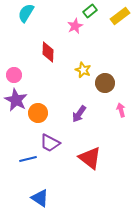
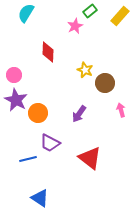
yellow rectangle: rotated 12 degrees counterclockwise
yellow star: moved 2 px right
